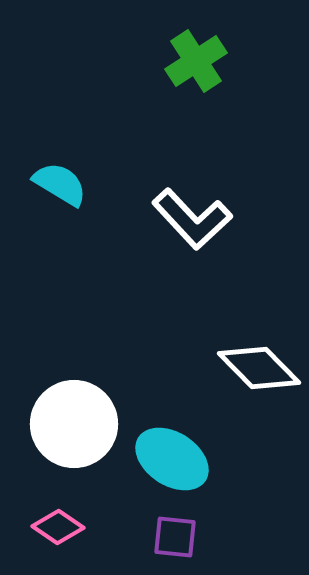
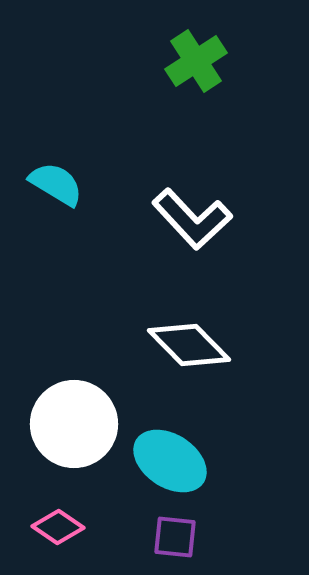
cyan semicircle: moved 4 px left
white diamond: moved 70 px left, 23 px up
cyan ellipse: moved 2 px left, 2 px down
